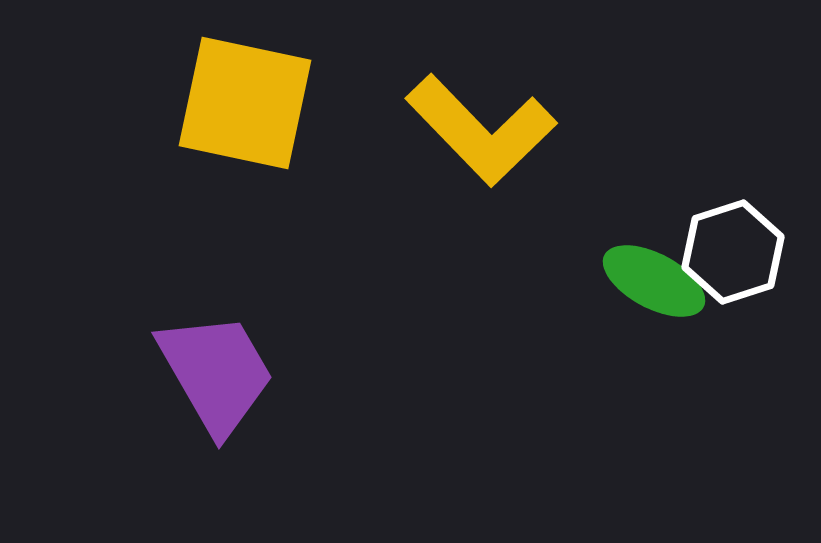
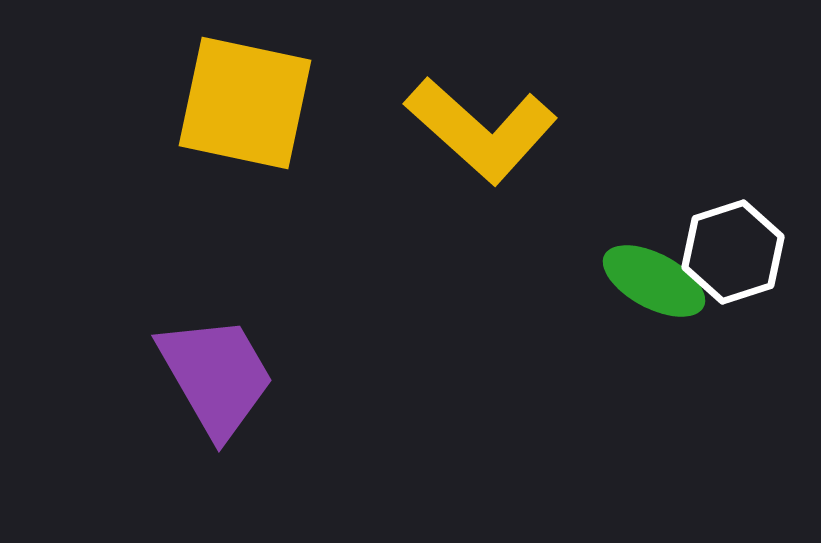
yellow L-shape: rotated 4 degrees counterclockwise
purple trapezoid: moved 3 px down
